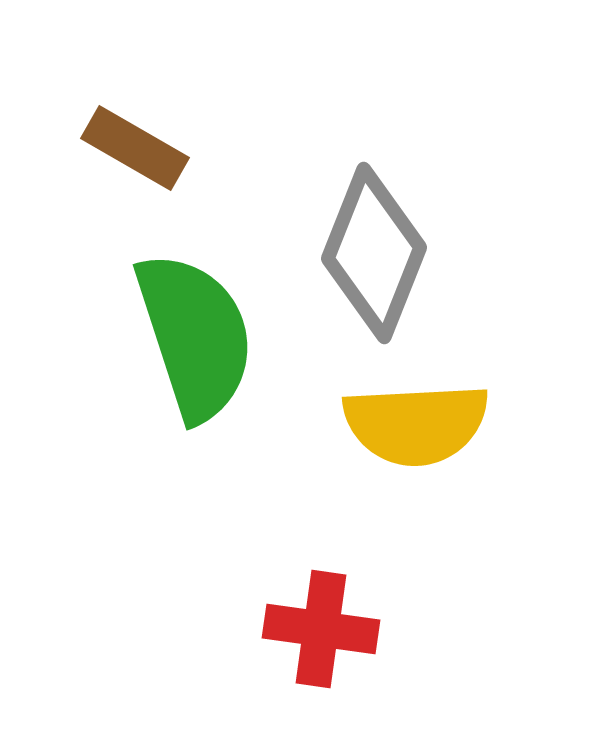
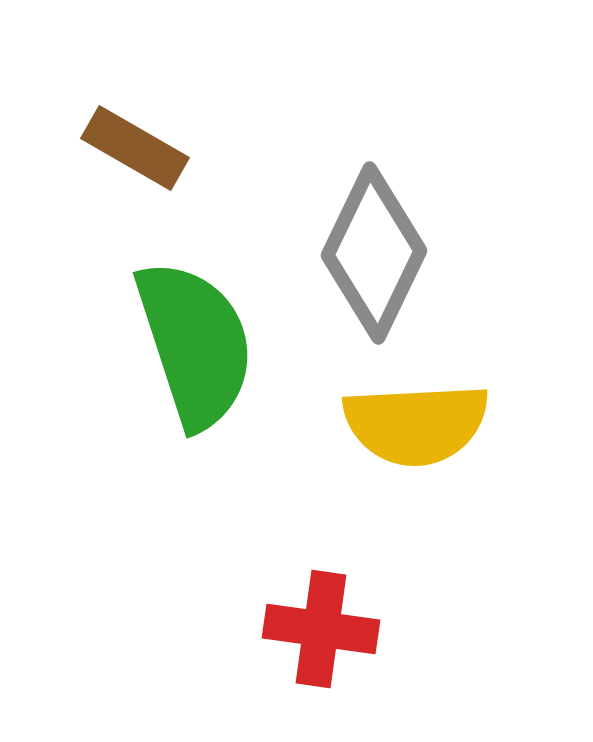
gray diamond: rotated 4 degrees clockwise
green semicircle: moved 8 px down
